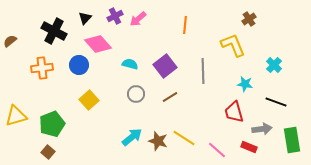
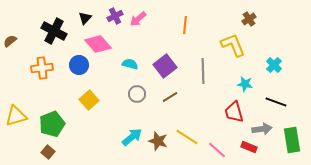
gray circle: moved 1 px right
yellow line: moved 3 px right, 1 px up
